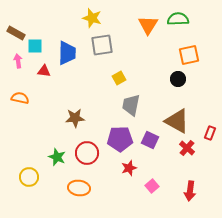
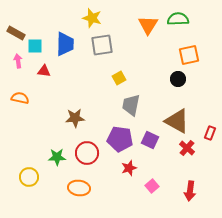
blue trapezoid: moved 2 px left, 9 px up
purple pentagon: rotated 10 degrees clockwise
green star: rotated 24 degrees counterclockwise
